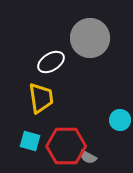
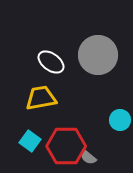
gray circle: moved 8 px right, 17 px down
white ellipse: rotated 68 degrees clockwise
yellow trapezoid: rotated 92 degrees counterclockwise
cyan square: rotated 20 degrees clockwise
gray semicircle: rotated 12 degrees clockwise
